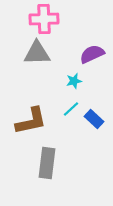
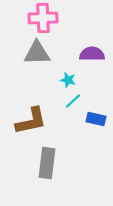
pink cross: moved 1 px left, 1 px up
purple semicircle: rotated 25 degrees clockwise
cyan star: moved 6 px left, 1 px up; rotated 28 degrees clockwise
cyan line: moved 2 px right, 8 px up
blue rectangle: moved 2 px right; rotated 30 degrees counterclockwise
